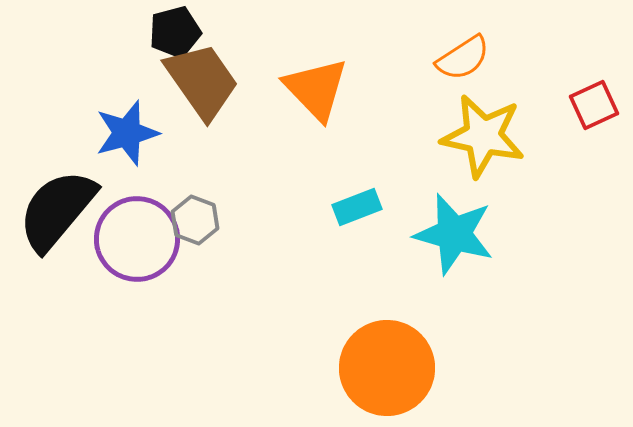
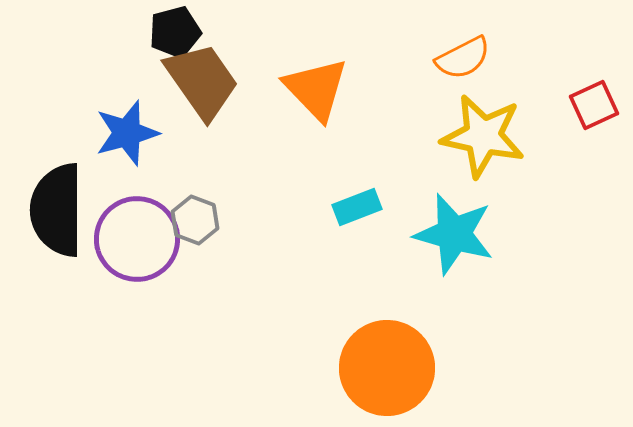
orange semicircle: rotated 6 degrees clockwise
black semicircle: rotated 40 degrees counterclockwise
